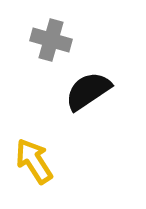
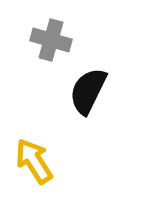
black semicircle: rotated 30 degrees counterclockwise
